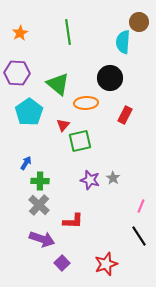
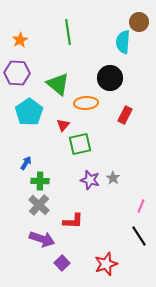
orange star: moved 7 px down
green square: moved 3 px down
